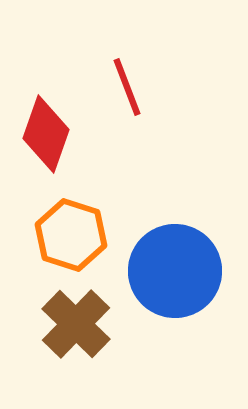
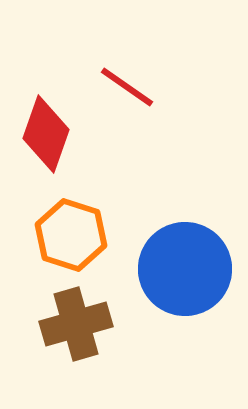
red line: rotated 34 degrees counterclockwise
blue circle: moved 10 px right, 2 px up
brown cross: rotated 30 degrees clockwise
